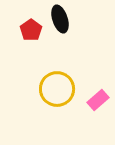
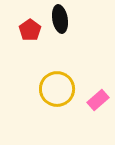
black ellipse: rotated 8 degrees clockwise
red pentagon: moved 1 px left
